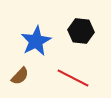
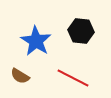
blue star: rotated 12 degrees counterclockwise
brown semicircle: rotated 78 degrees clockwise
